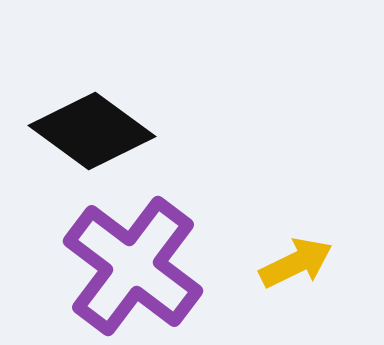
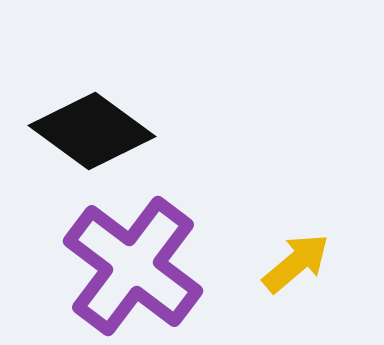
yellow arrow: rotated 14 degrees counterclockwise
